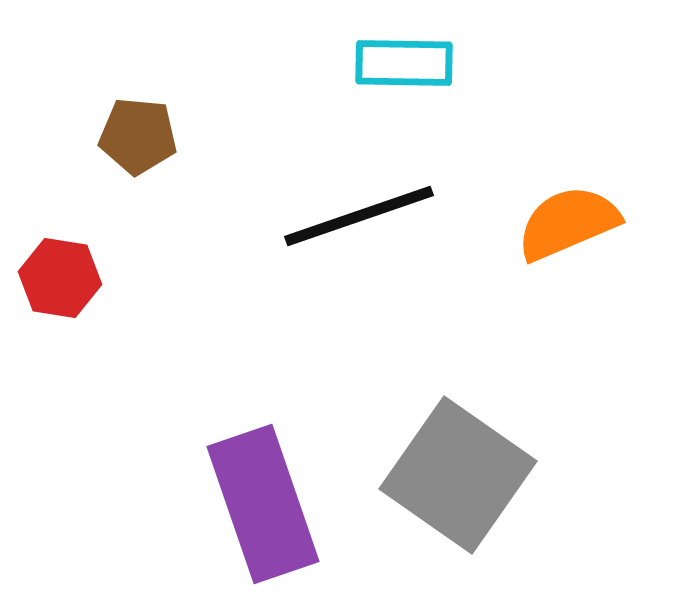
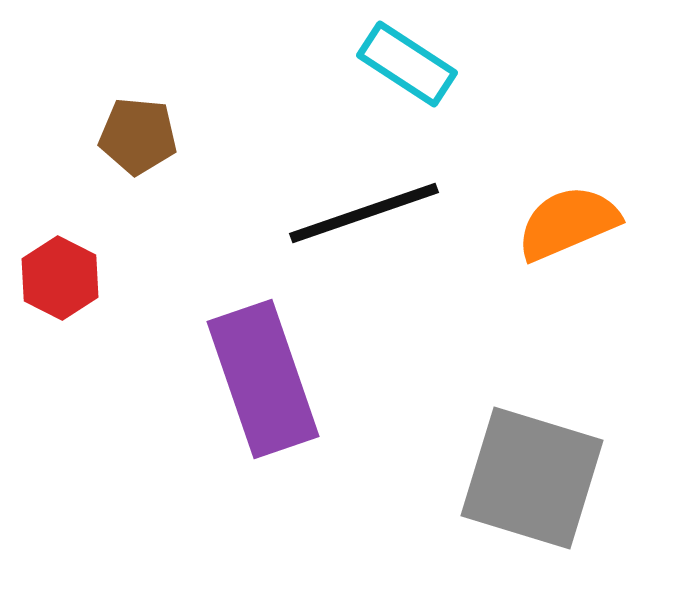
cyan rectangle: moved 3 px right, 1 px down; rotated 32 degrees clockwise
black line: moved 5 px right, 3 px up
red hexagon: rotated 18 degrees clockwise
gray square: moved 74 px right, 3 px down; rotated 18 degrees counterclockwise
purple rectangle: moved 125 px up
